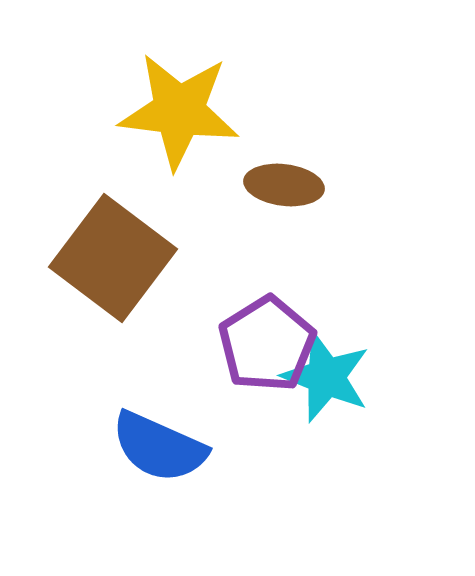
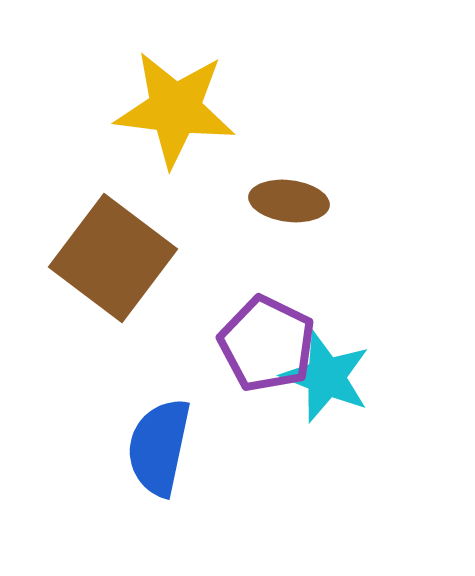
yellow star: moved 4 px left, 2 px up
brown ellipse: moved 5 px right, 16 px down
purple pentagon: rotated 14 degrees counterclockwise
blue semicircle: rotated 78 degrees clockwise
